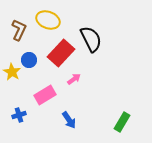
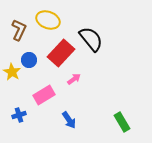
black semicircle: rotated 12 degrees counterclockwise
pink rectangle: moved 1 px left
green rectangle: rotated 60 degrees counterclockwise
